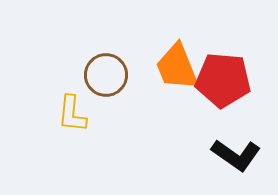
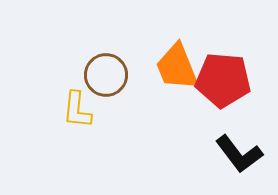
yellow L-shape: moved 5 px right, 4 px up
black L-shape: moved 3 px right, 1 px up; rotated 18 degrees clockwise
